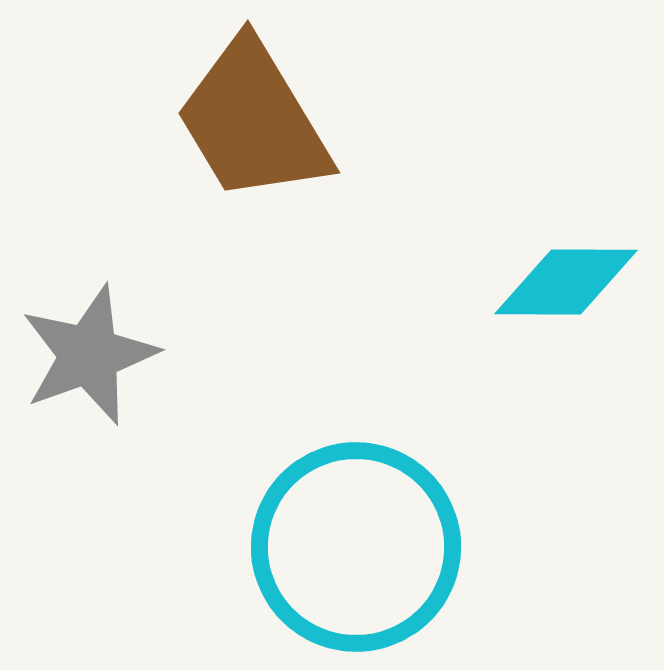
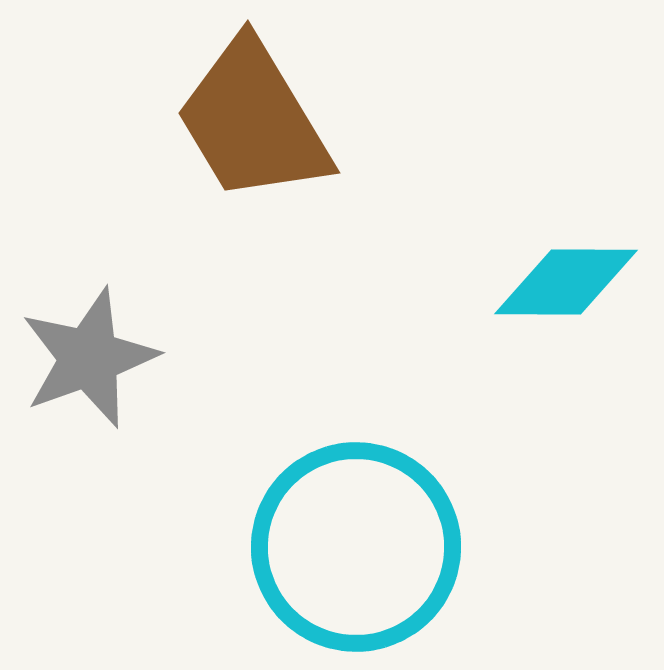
gray star: moved 3 px down
